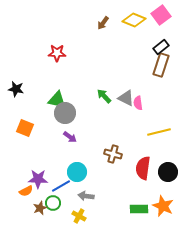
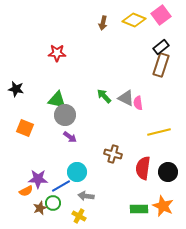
brown arrow: rotated 24 degrees counterclockwise
gray circle: moved 2 px down
